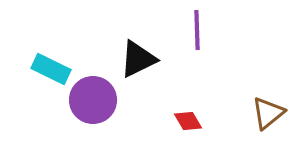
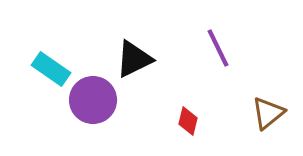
purple line: moved 21 px right, 18 px down; rotated 24 degrees counterclockwise
black triangle: moved 4 px left
cyan rectangle: rotated 9 degrees clockwise
red diamond: rotated 44 degrees clockwise
